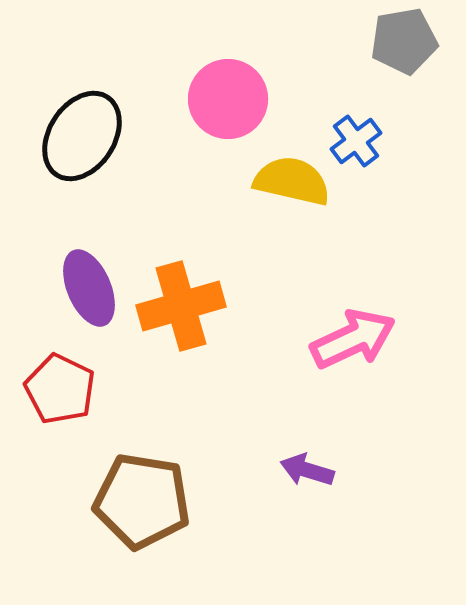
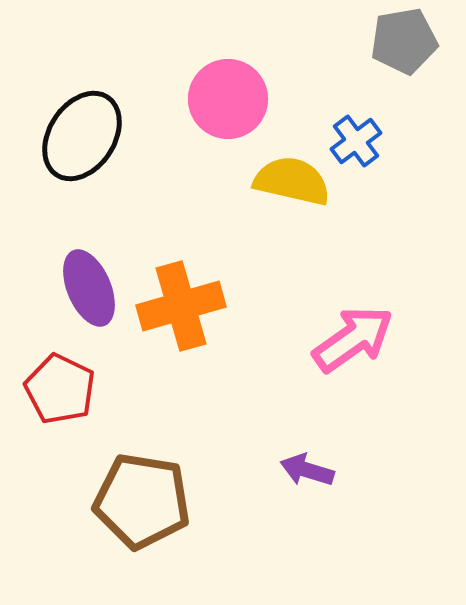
pink arrow: rotated 10 degrees counterclockwise
